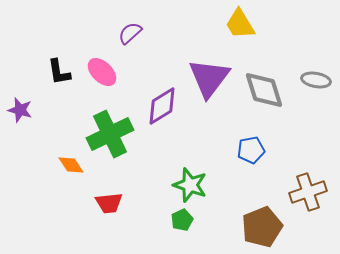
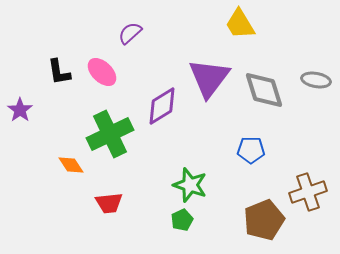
purple star: rotated 20 degrees clockwise
blue pentagon: rotated 12 degrees clockwise
brown pentagon: moved 2 px right, 7 px up
